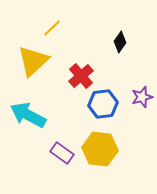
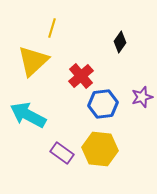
yellow line: rotated 30 degrees counterclockwise
